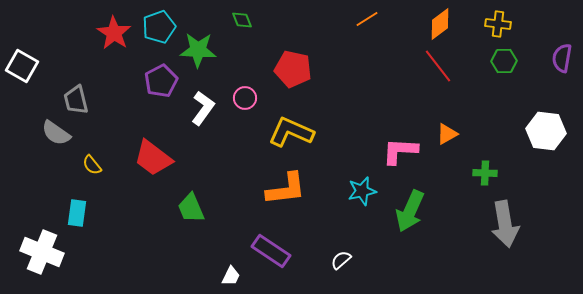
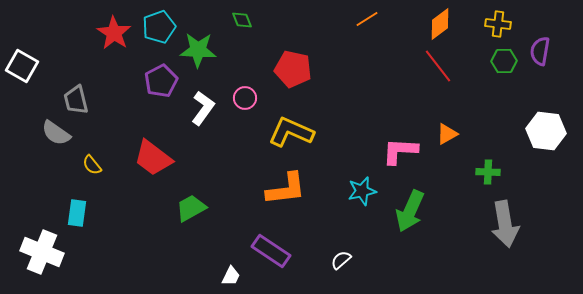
purple semicircle: moved 22 px left, 7 px up
green cross: moved 3 px right, 1 px up
green trapezoid: rotated 84 degrees clockwise
